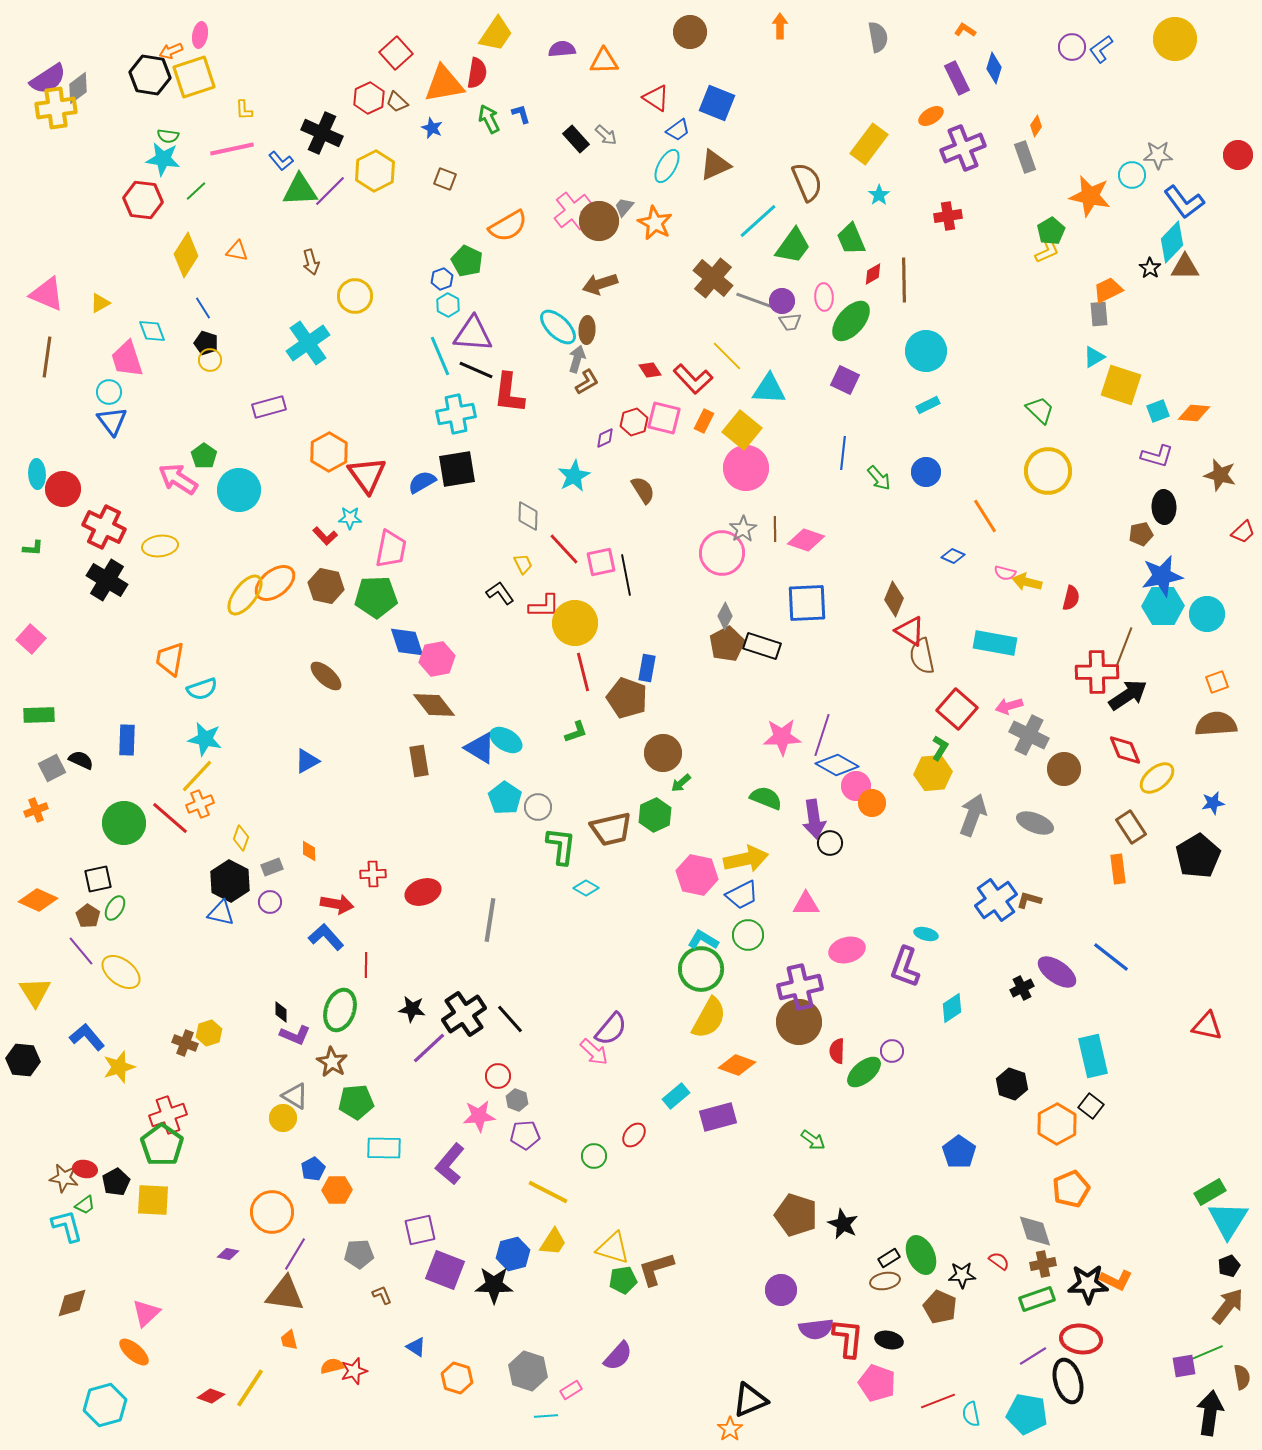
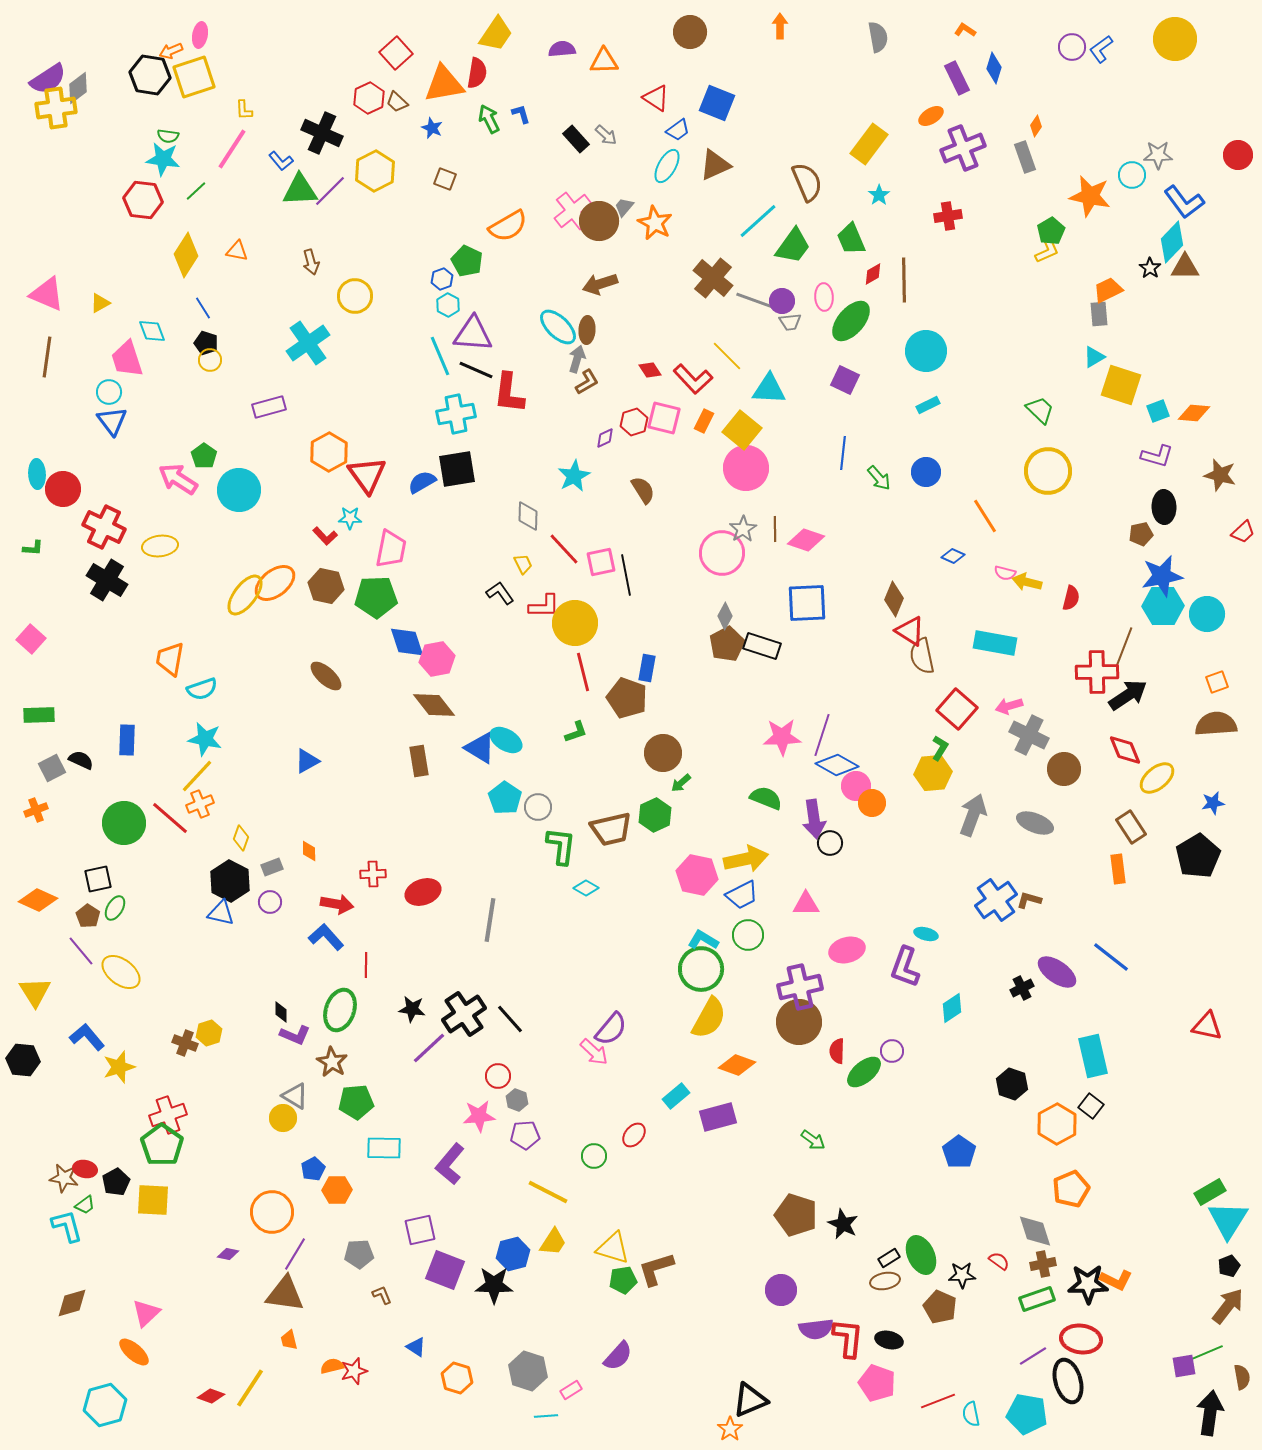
pink line at (232, 149): rotated 45 degrees counterclockwise
